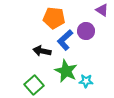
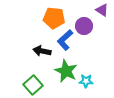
purple circle: moved 2 px left, 5 px up
green square: moved 1 px left
